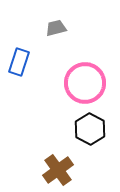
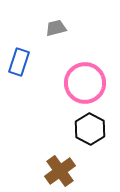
brown cross: moved 2 px right, 1 px down
